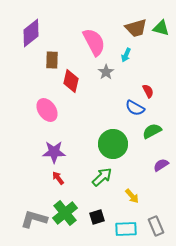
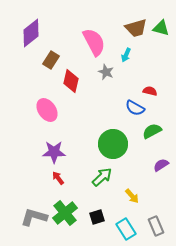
brown rectangle: moved 1 px left; rotated 30 degrees clockwise
gray star: rotated 14 degrees counterclockwise
red semicircle: moved 2 px right; rotated 48 degrees counterclockwise
gray L-shape: moved 2 px up
cyan rectangle: rotated 60 degrees clockwise
